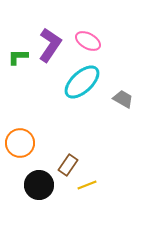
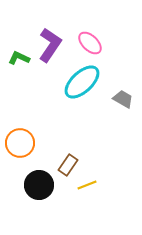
pink ellipse: moved 2 px right, 2 px down; rotated 15 degrees clockwise
green L-shape: moved 1 px right, 1 px down; rotated 25 degrees clockwise
